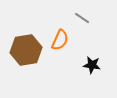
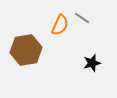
orange semicircle: moved 15 px up
black star: moved 2 px up; rotated 24 degrees counterclockwise
